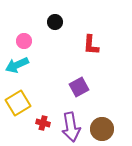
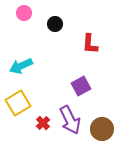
black circle: moved 2 px down
pink circle: moved 28 px up
red L-shape: moved 1 px left, 1 px up
cyan arrow: moved 4 px right, 1 px down
purple square: moved 2 px right, 1 px up
red cross: rotated 32 degrees clockwise
purple arrow: moved 1 px left, 7 px up; rotated 16 degrees counterclockwise
